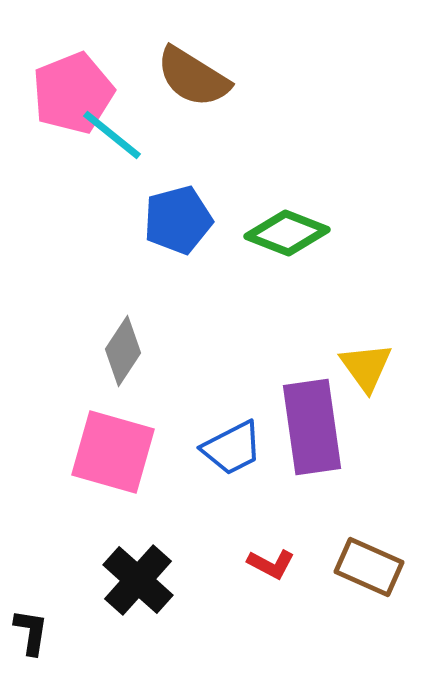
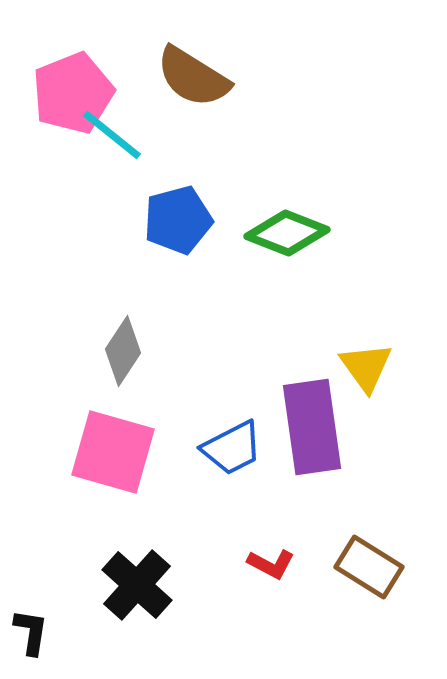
brown rectangle: rotated 8 degrees clockwise
black cross: moved 1 px left, 5 px down
